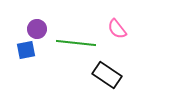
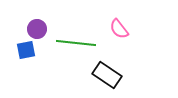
pink semicircle: moved 2 px right
